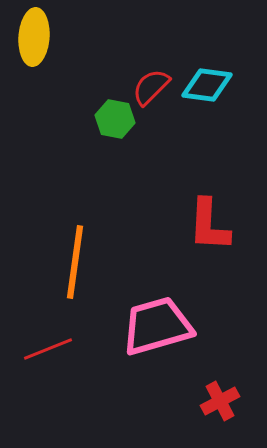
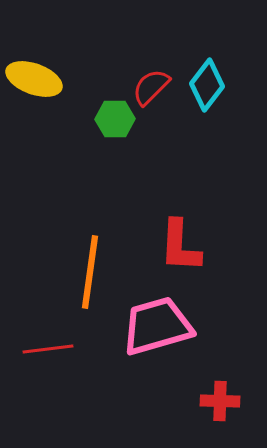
yellow ellipse: moved 42 px down; rotated 74 degrees counterclockwise
cyan diamond: rotated 60 degrees counterclockwise
green hexagon: rotated 12 degrees counterclockwise
red L-shape: moved 29 px left, 21 px down
orange line: moved 15 px right, 10 px down
red line: rotated 15 degrees clockwise
red cross: rotated 30 degrees clockwise
